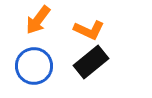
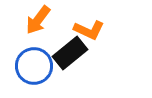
black rectangle: moved 21 px left, 9 px up
